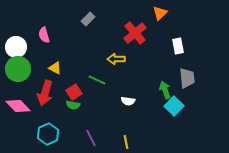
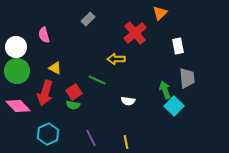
green circle: moved 1 px left, 2 px down
